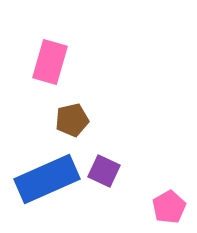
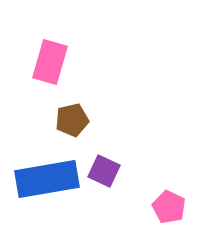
blue rectangle: rotated 14 degrees clockwise
pink pentagon: rotated 16 degrees counterclockwise
